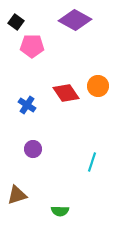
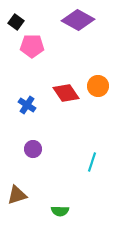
purple diamond: moved 3 px right
